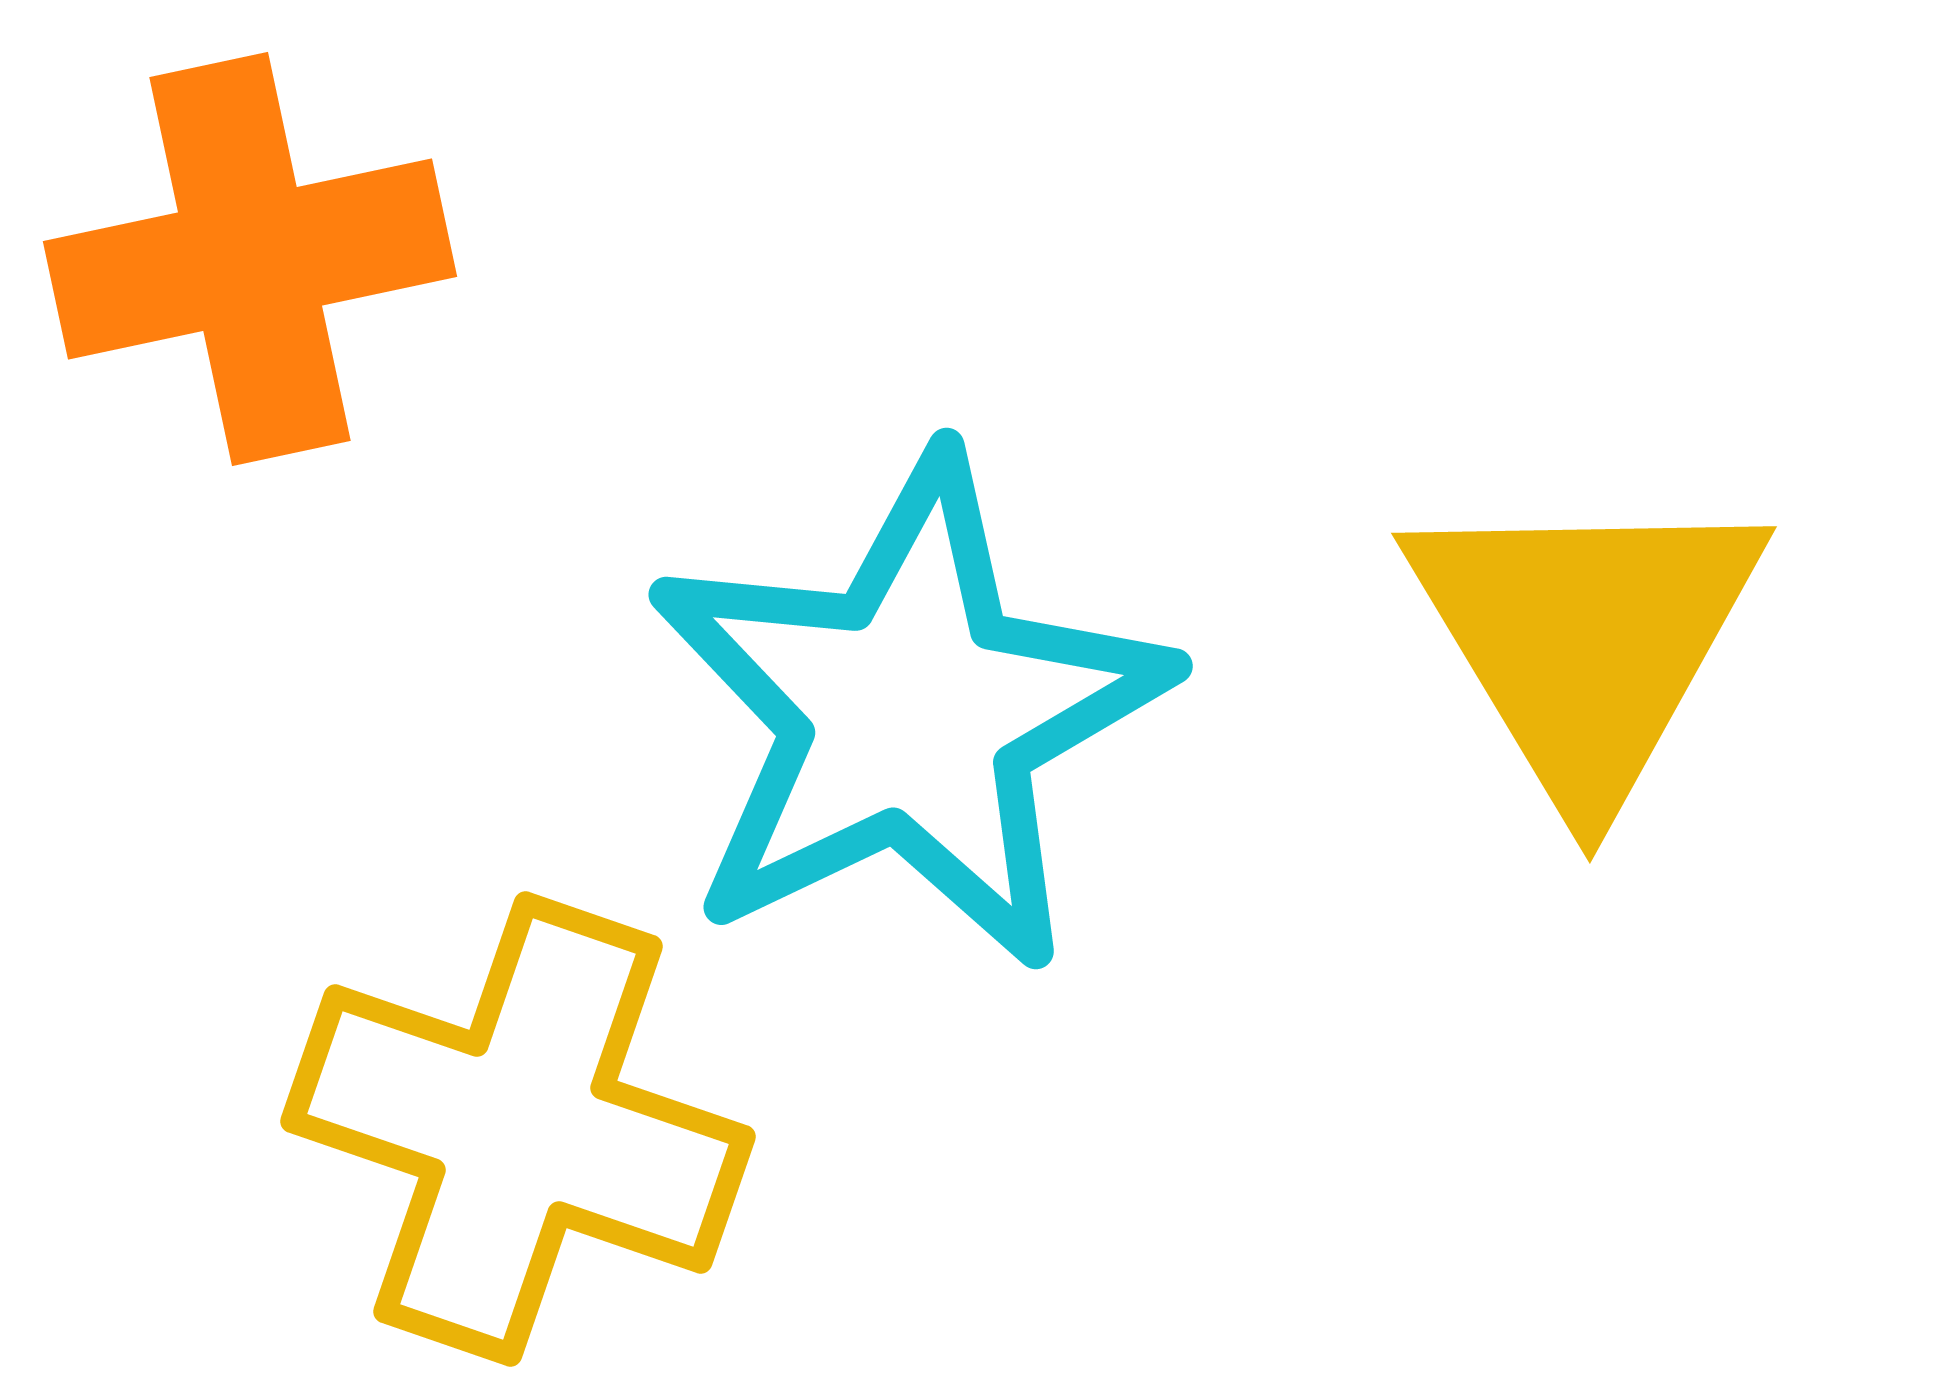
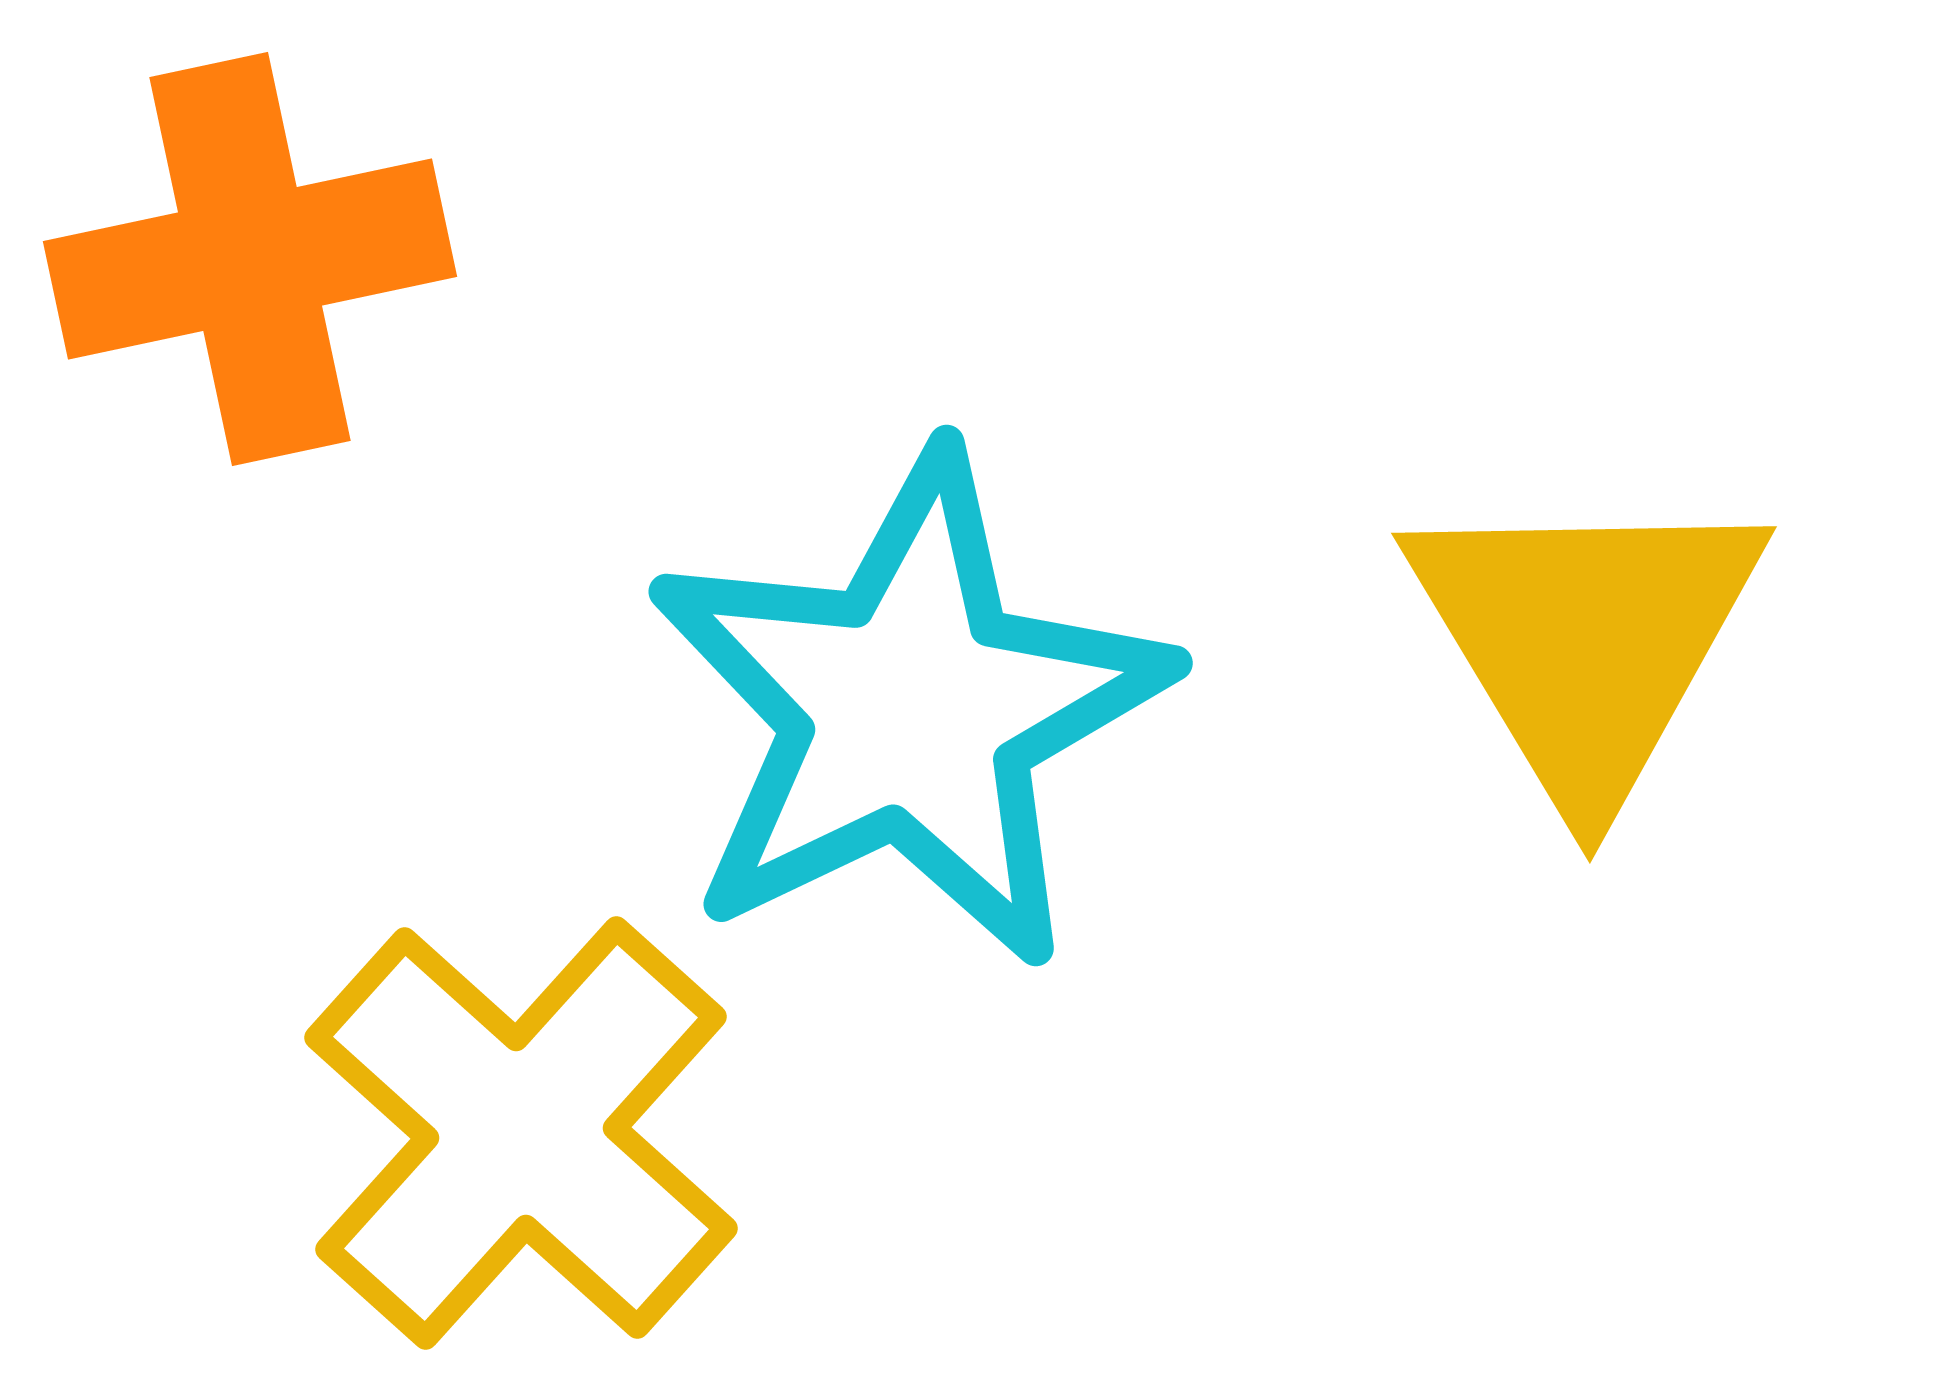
cyan star: moved 3 px up
yellow cross: moved 3 px right, 4 px down; rotated 23 degrees clockwise
